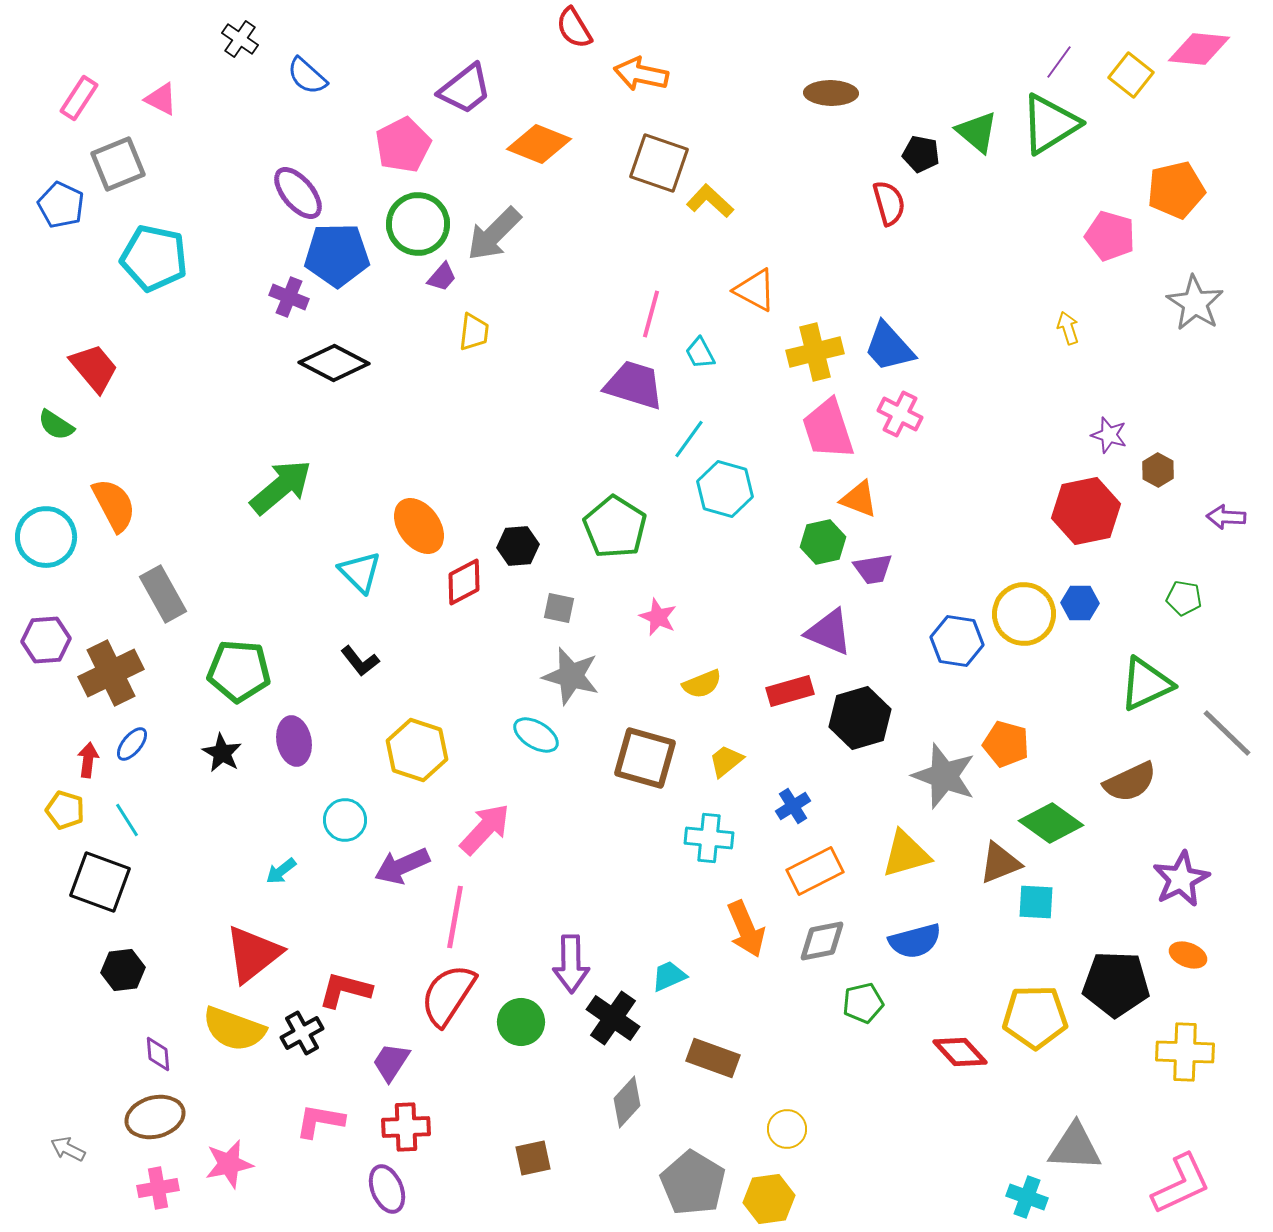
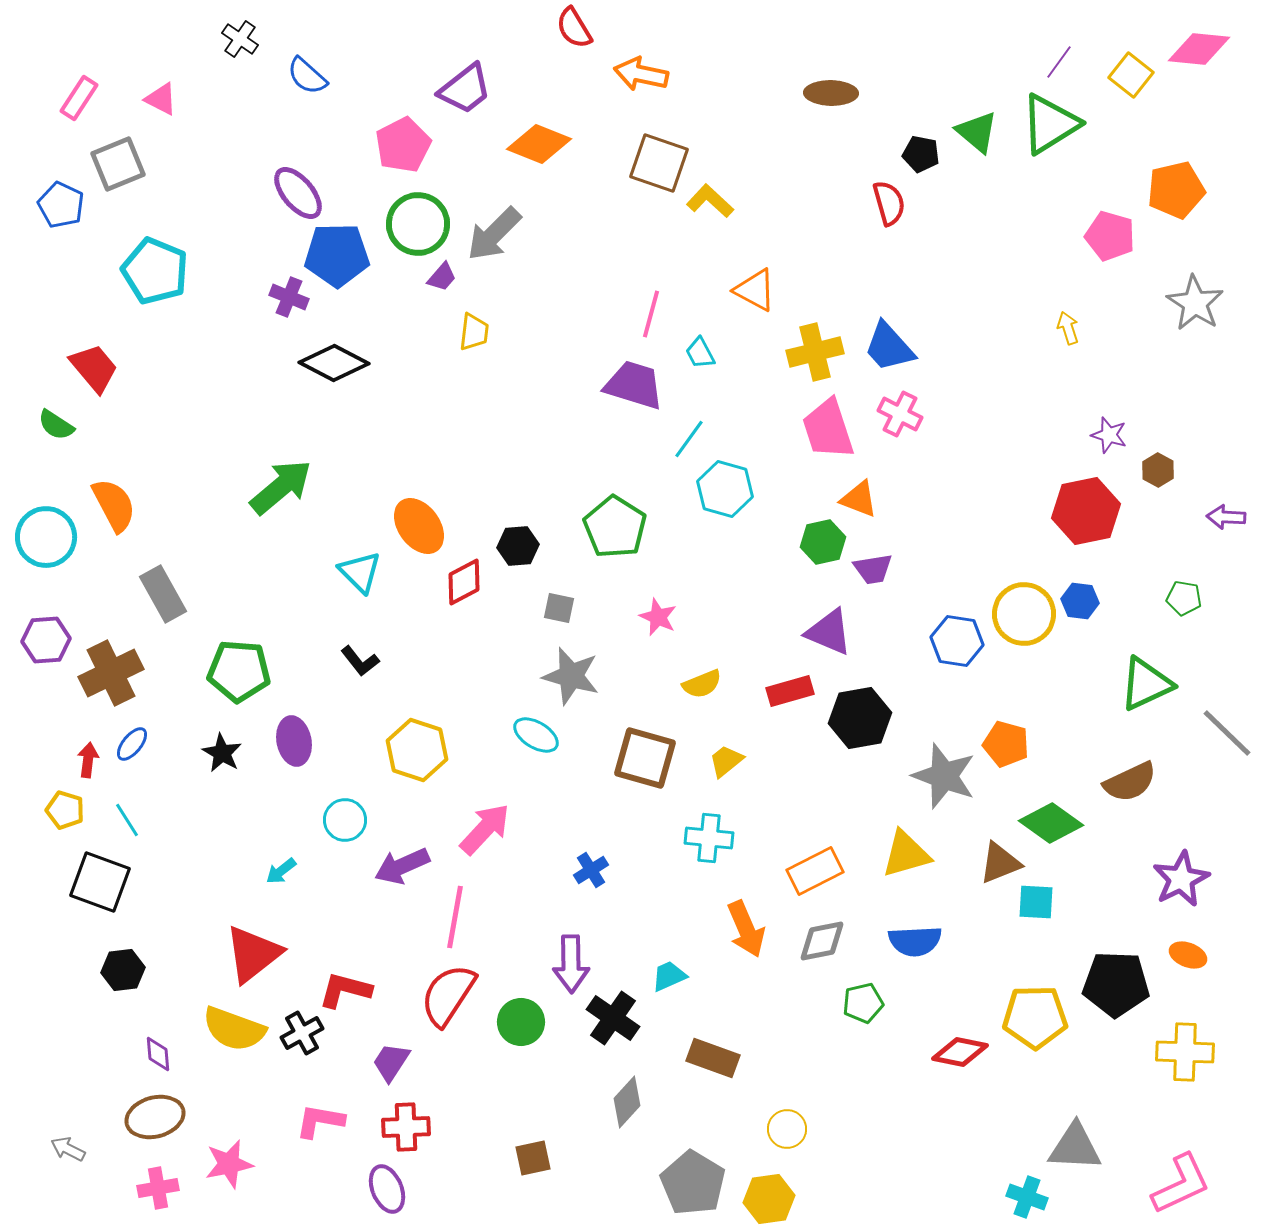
cyan pentagon at (154, 258): moved 1 px right, 13 px down; rotated 10 degrees clockwise
blue hexagon at (1080, 603): moved 2 px up; rotated 6 degrees clockwise
black hexagon at (860, 718): rotated 6 degrees clockwise
blue cross at (793, 806): moved 202 px left, 64 px down
blue semicircle at (915, 941): rotated 12 degrees clockwise
red diamond at (960, 1052): rotated 36 degrees counterclockwise
